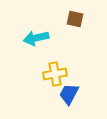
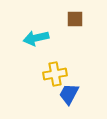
brown square: rotated 12 degrees counterclockwise
